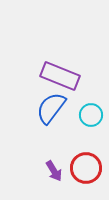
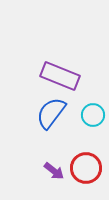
blue semicircle: moved 5 px down
cyan circle: moved 2 px right
purple arrow: rotated 20 degrees counterclockwise
